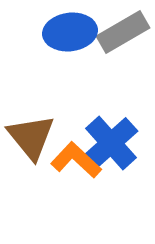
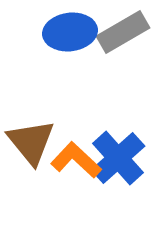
brown triangle: moved 5 px down
blue cross: moved 7 px right, 15 px down
